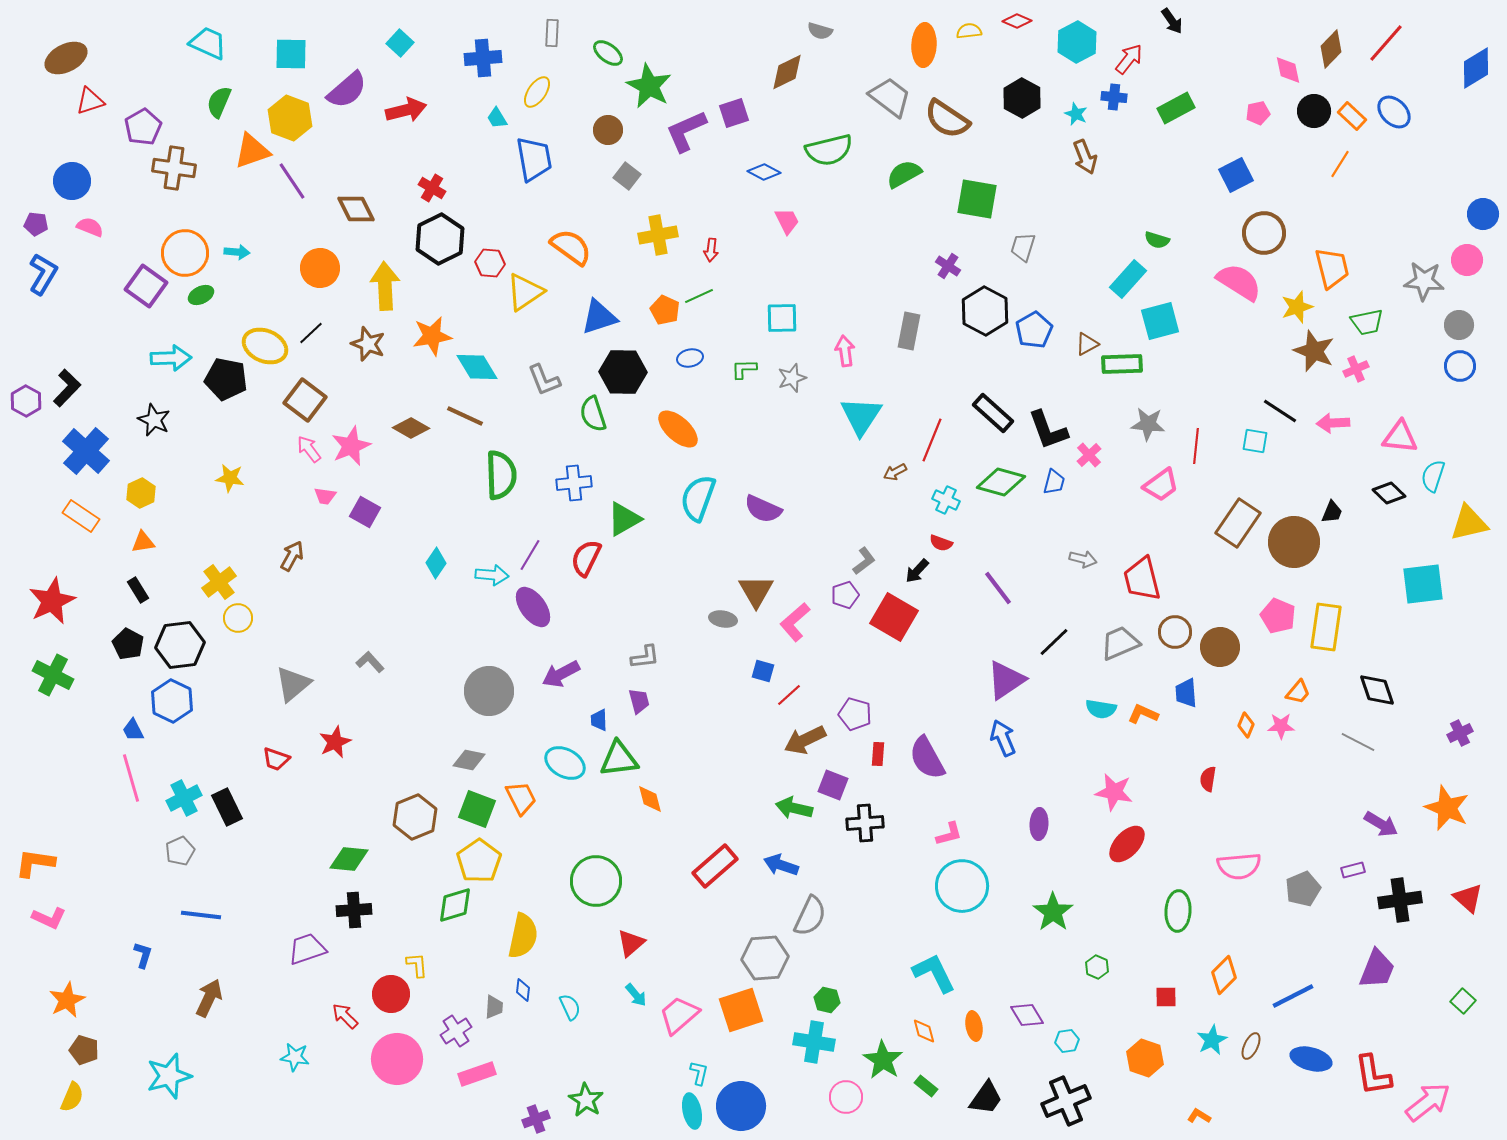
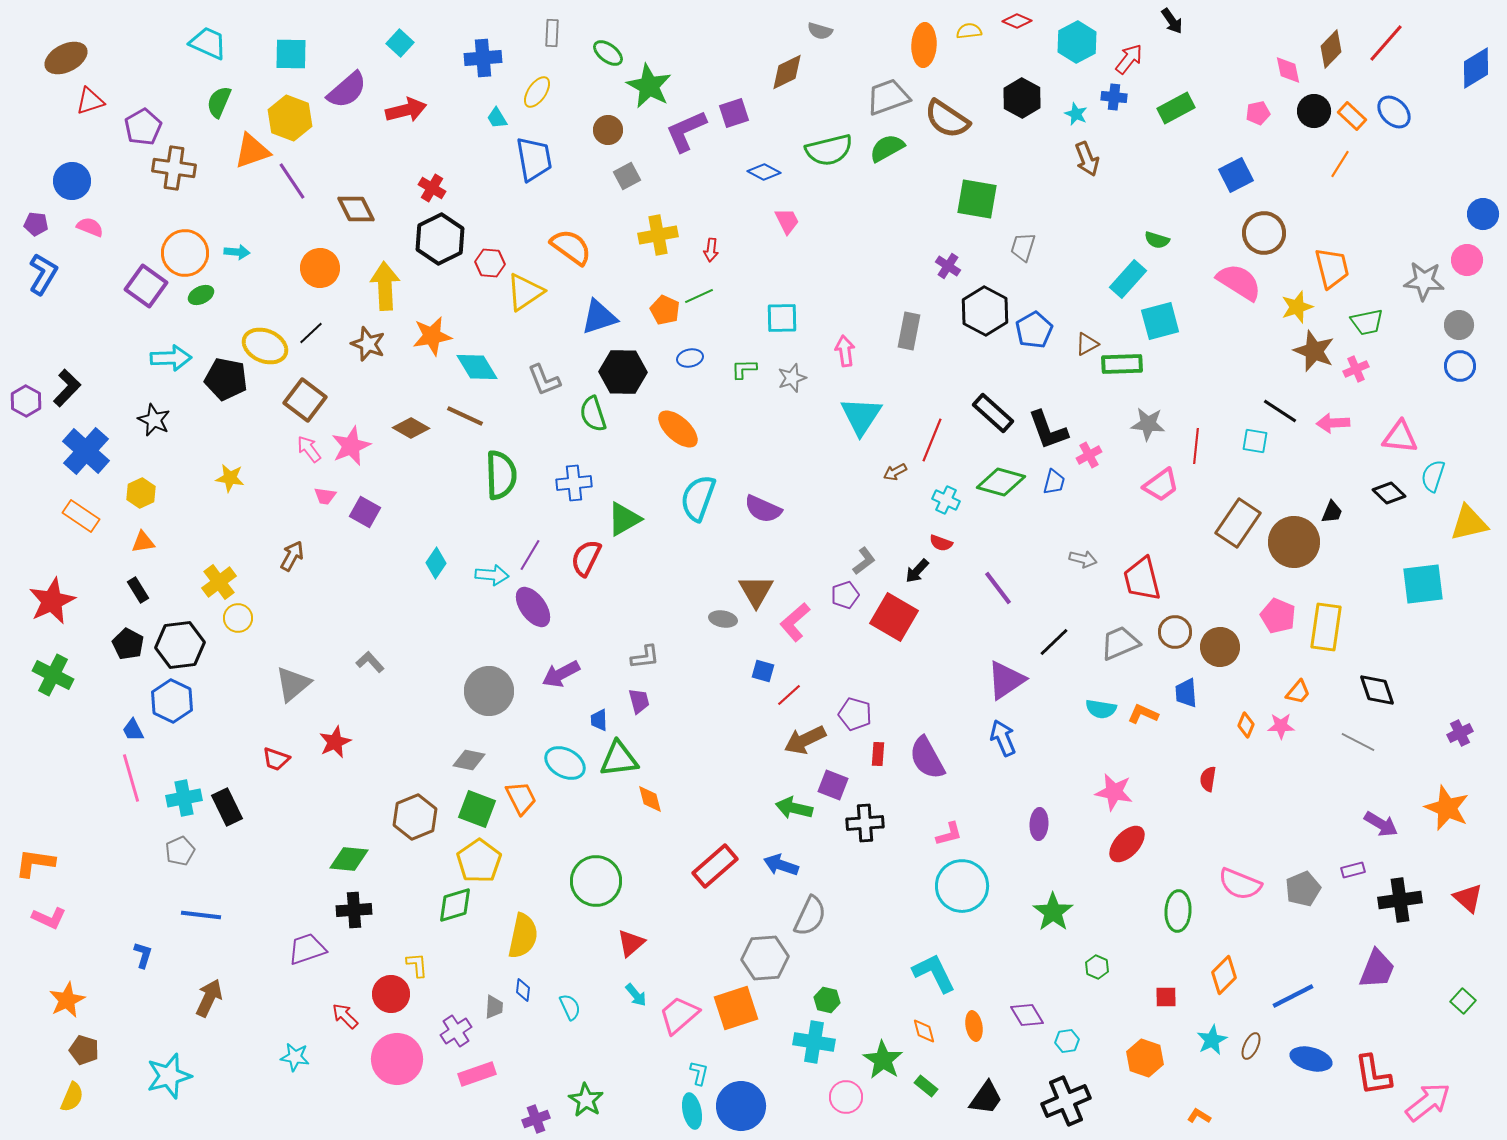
gray trapezoid at (890, 97): moved 2 px left; rotated 57 degrees counterclockwise
brown arrow at (1085, 157): moved 2 px right, 2 px down
green semicircle at (904, 174): moved 17 px left, 26 px up
gray square at (627, 176): rotated 24 degrees clockwise
pink cross at (1089, 455): rotated 15 degrees clockwise
cyan cross at (184, 798): rotated 16 degrees clockwise
pink semicircle at (1239, 866): moved 1 px right, 18 px down; rotated 27 degrees clockwise
orange square at (741, 1010): moved 5 px left, 2 px up
